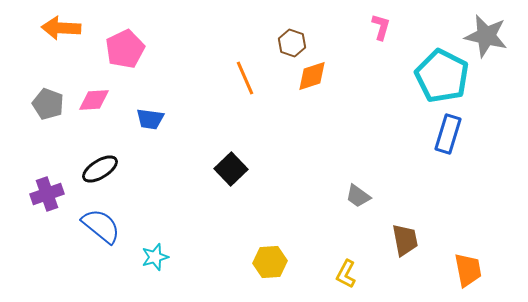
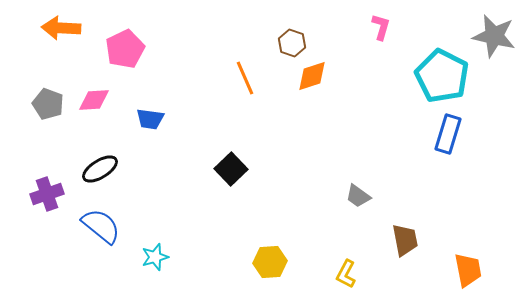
gray star: moved 8 px right
